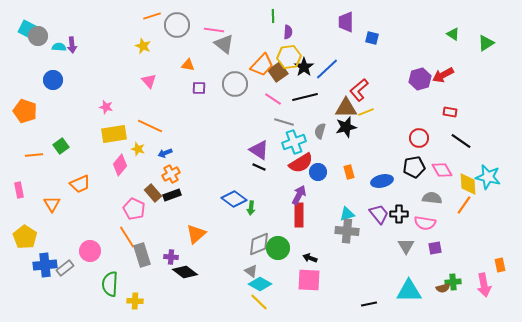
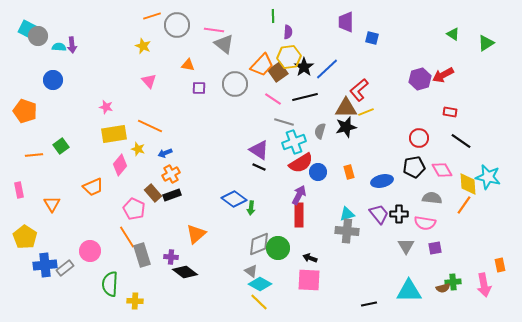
orange trapezoid at (80, 184): moved 13 px right, 3 px down
